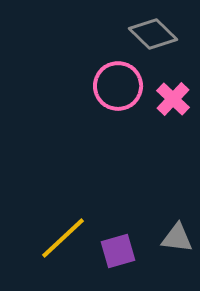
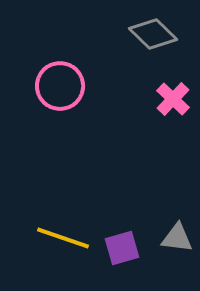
pink circle: moved 58 px left
yellow line: rotated 62 degrees clockwise
purple square: moved 4 px right, 3 px up
